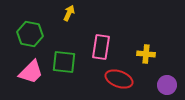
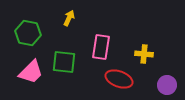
yellow arrow: moved 5 px down
green hexagon: moved 2 px left, 1 px up
yellow cross: moved 2 px left
